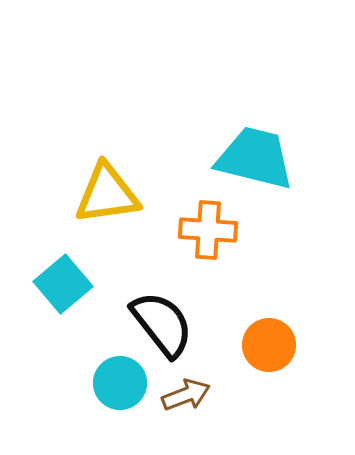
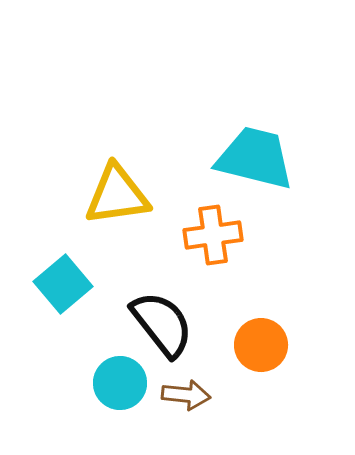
yellow triangle: moved 10 px right, 1 px down
orange cross: moved 5 px right, 5 px down; rotated 12 degrees counterclockwise
orange circle: moved 8 px left
brown arrow: rotated 27 degrees clockwise
